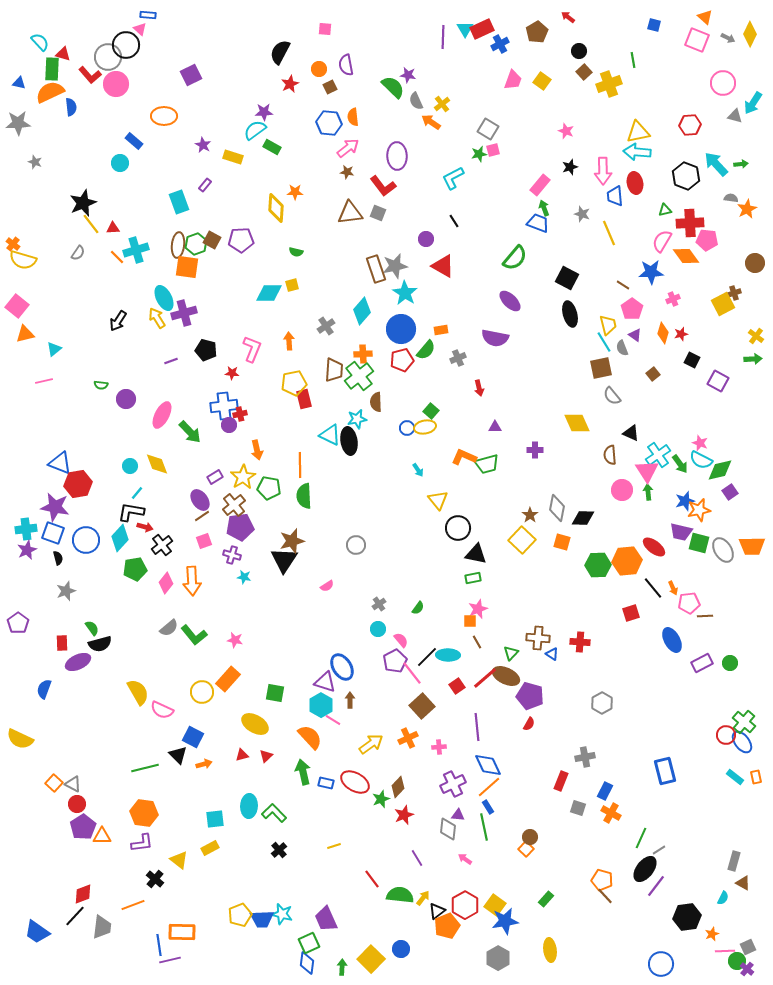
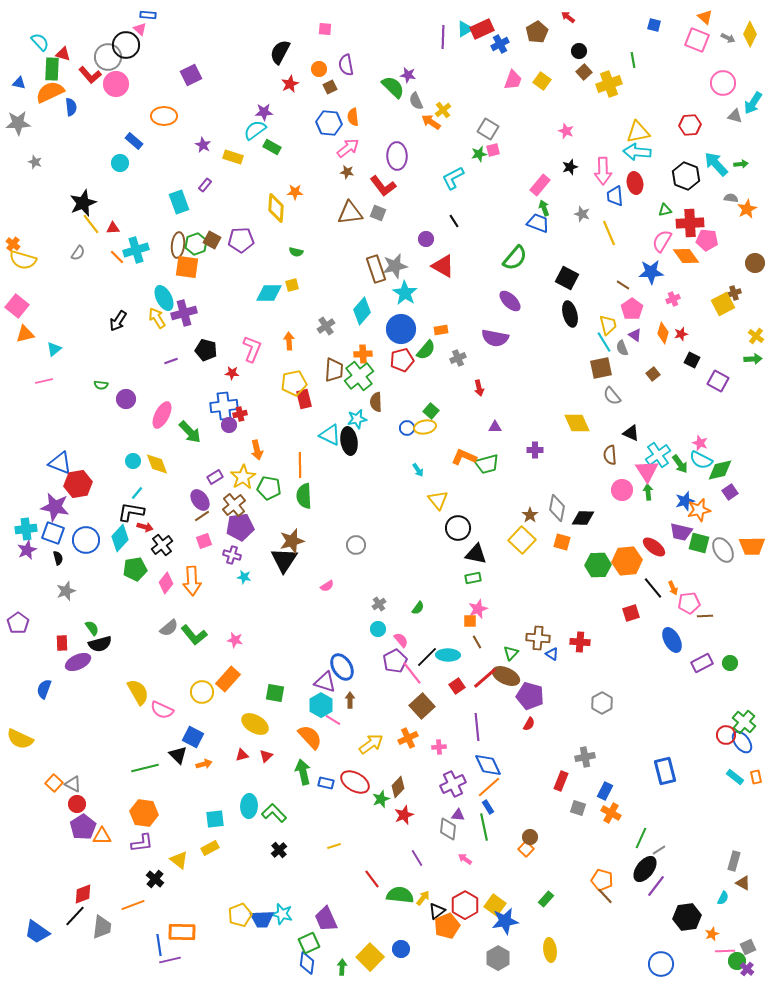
cyan triangle at (465, 29): rotated 30 degrees clockwise
yellow cross at (442, 104): moved 1 px right, 6 px down
cyan circle at (130, 466): moved 3 px right, 5 px up
yellow square at (371, 959): moved 1 px left, 2 px up
